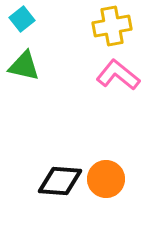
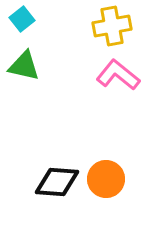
black diamond: moved 3 px left, 1 px down
